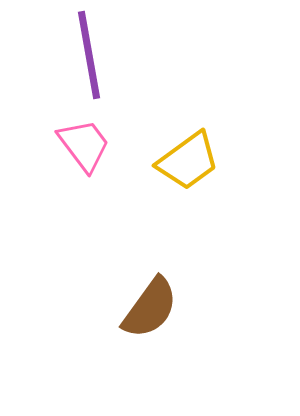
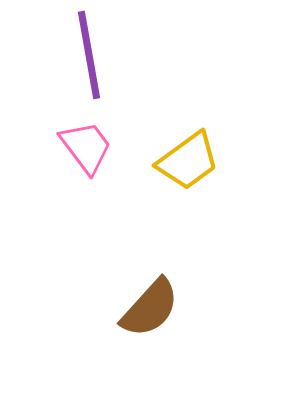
pink trapezoid: moved 2 px right, 2 px down
brown semicircle: rotated 6 degrees clockwise
